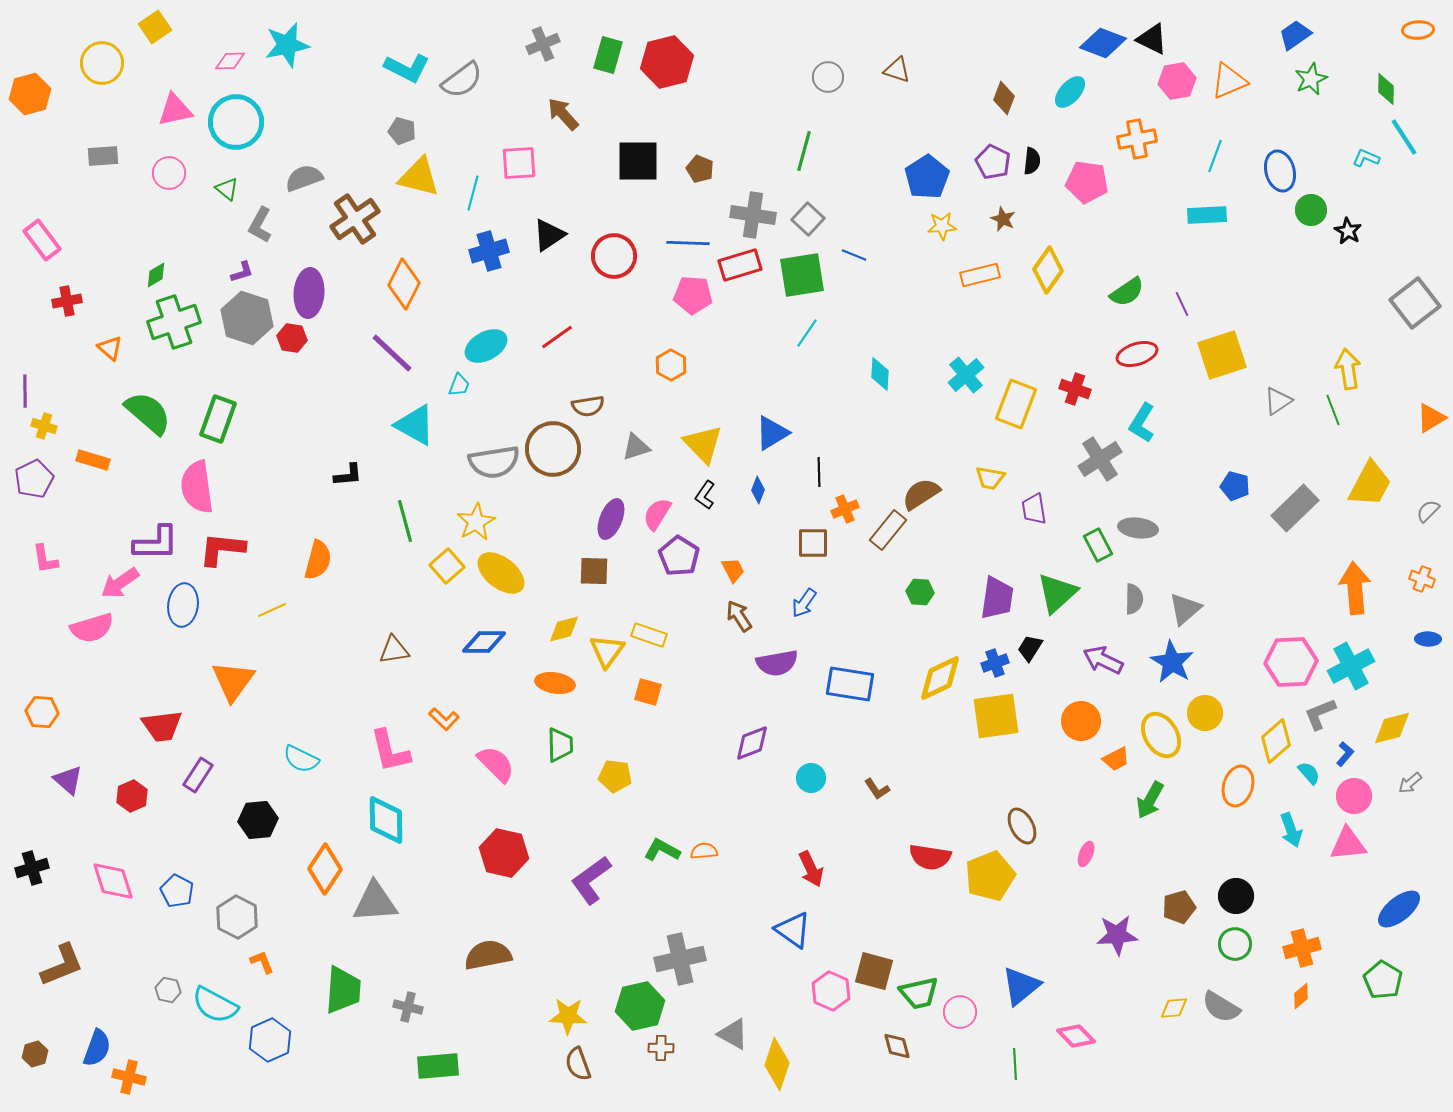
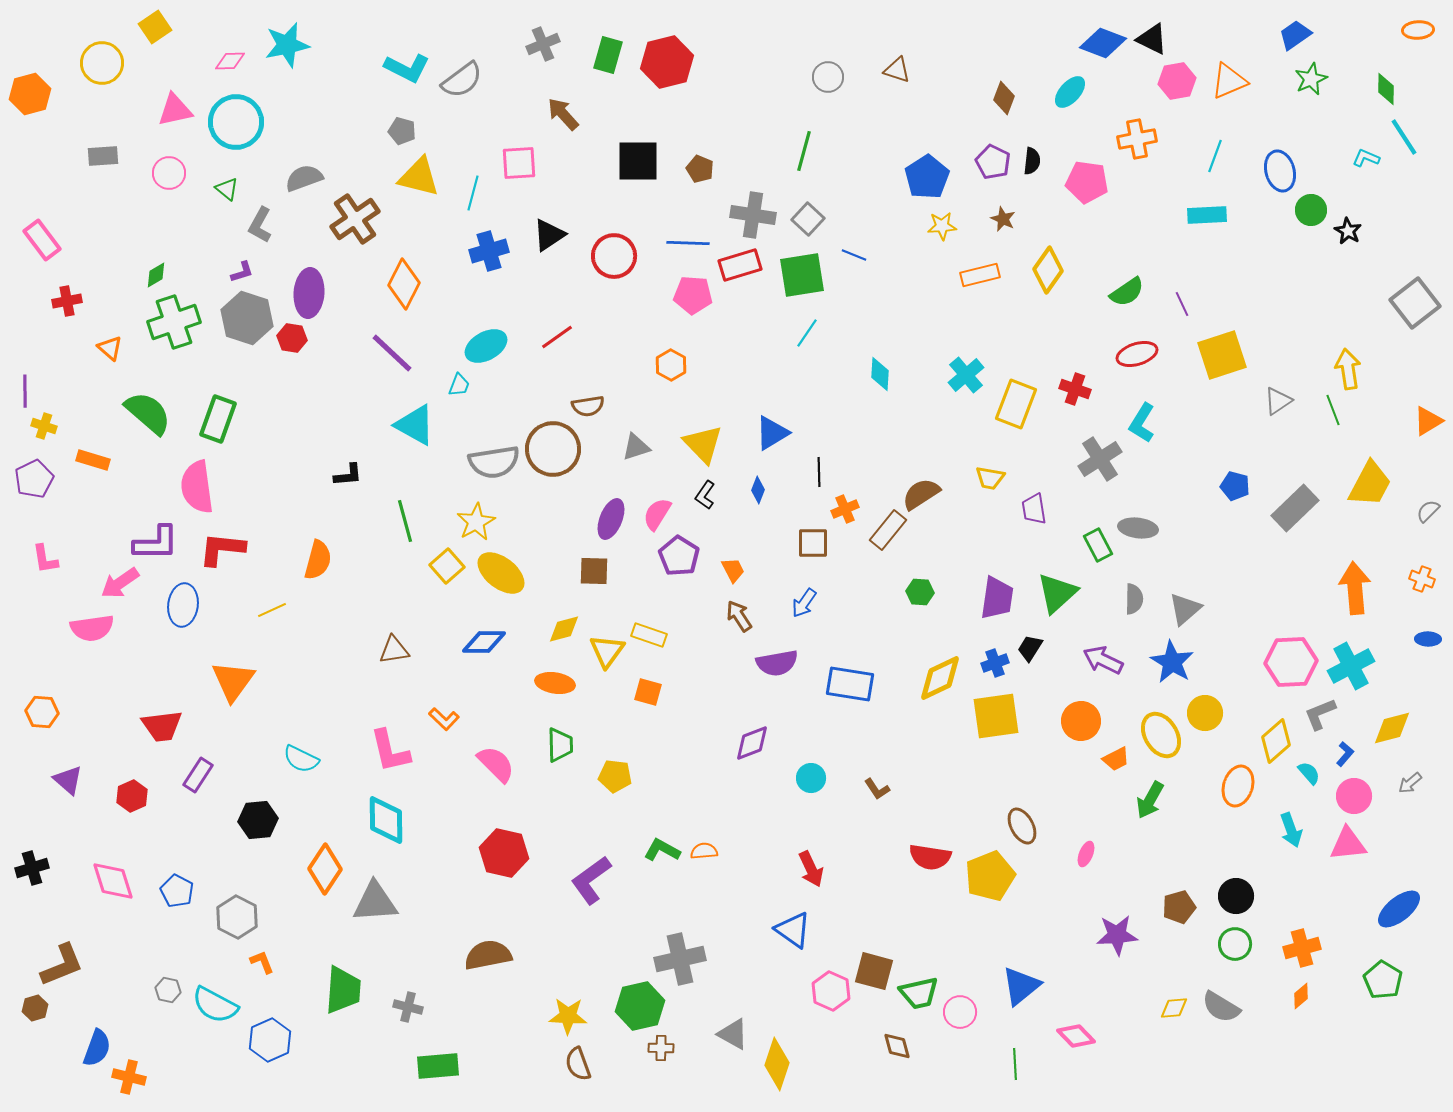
orange triangle at (1431, 418): moved 3 px left, 3 px down
pink semicircle at (92, 628): rotated 9 degrees clockwise
brown hexagon at (35, 1054): moved 46 px up
